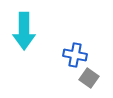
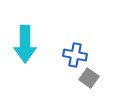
cyan arrow: moved 1 px right, 13 px down
